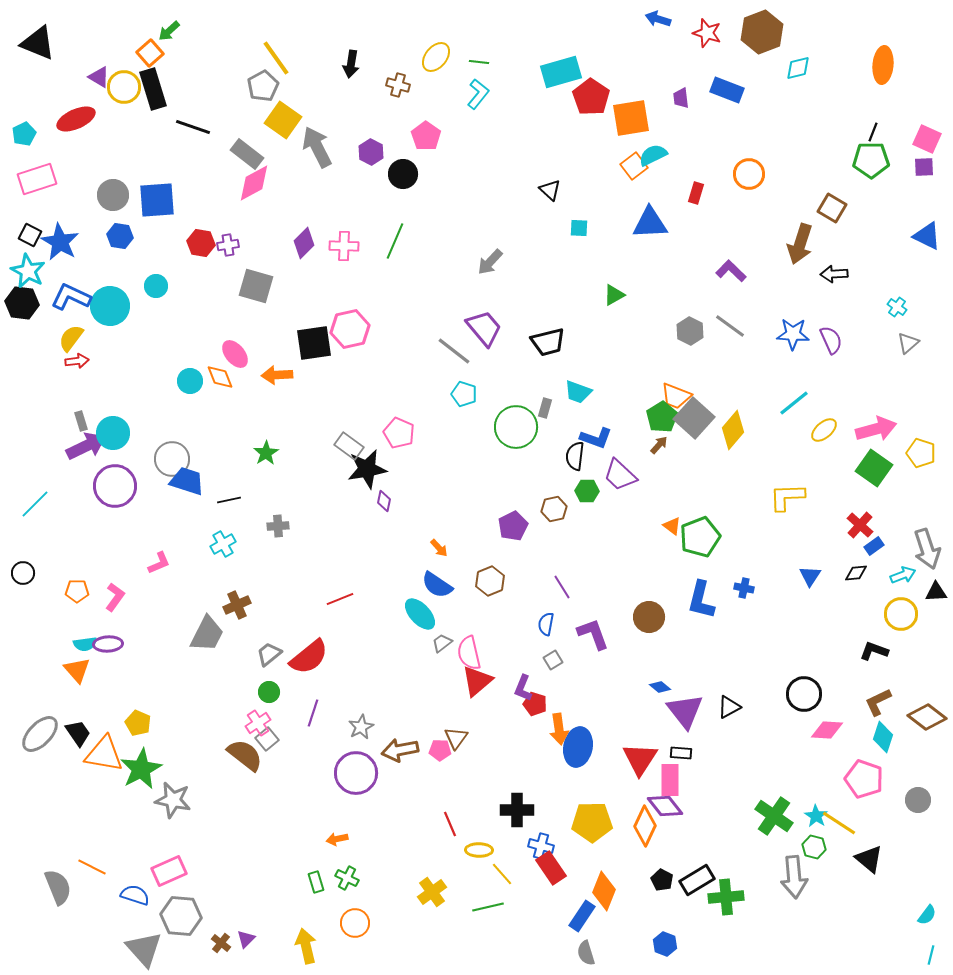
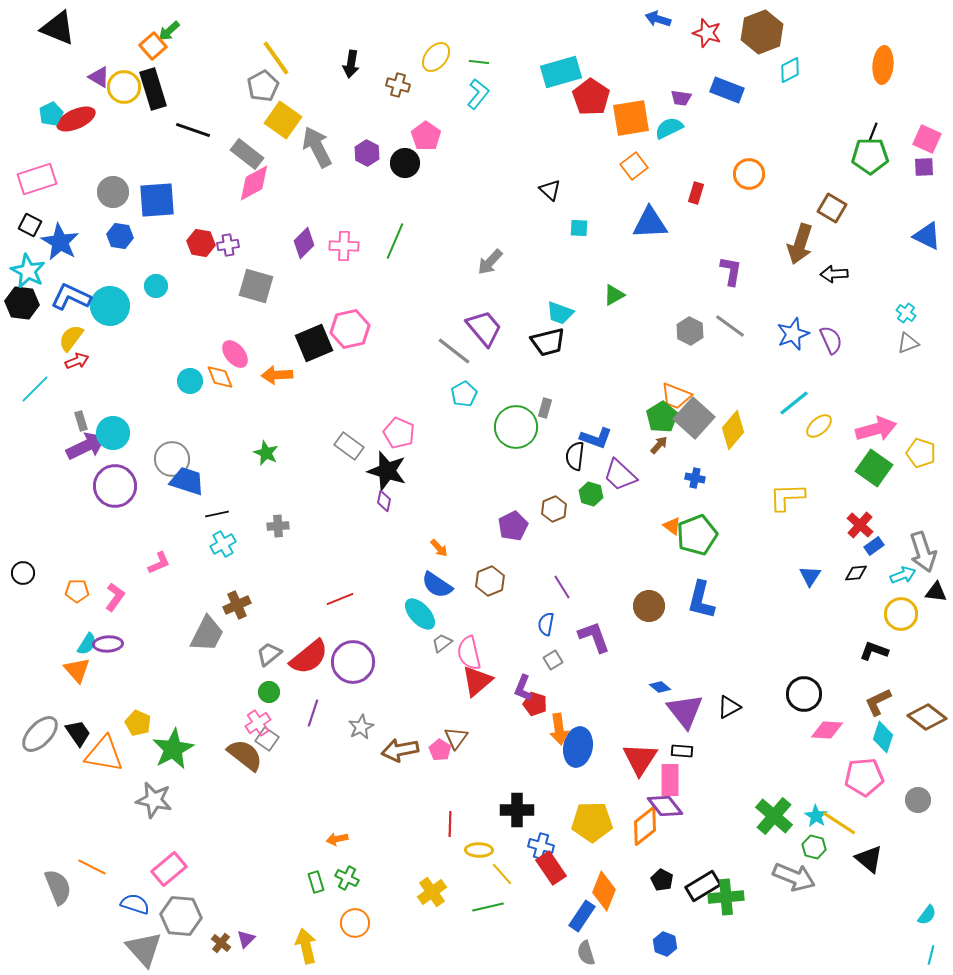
black triangle at (38, 43): moved 20 px right, 15 px up
orange square at (150, 53): moved 3 px right, 7 px up
cyan diamond at (798, 68): moved 8 px left, 2 px down; rotated 12 degrees counterclockwise
purple trapezoid at (681, 98): rotated 75 degrees counterclockwise
black line at (193, 127): moved 3 px down
cyan pentagon at (24, 134): moved 27 px right, 20 px up
purple hexagon at (371, 152): moved 4 px left, 1 px down
cyan semicircle at (653, 155): moved 16 px right, 27 px up
green pentagon at (871, 160): moved 1 px left, 4 px up
black circle at (403, 174): moved 2 px right, 11 px up
gray circle at (113, 195): moved 3 px up
black square at (30, 235): moved 10 px up
purple L-shape at (731, 271): rotated 56 degrees clockwise
cyan cross at (897, 307): moved 9 px right, 6 px down
blue star at (793, 334): rotated 24 degrees counterclockwise
black square at (314, 343): rotated 15 degrees counterclockwise
gray triangle at (908, 343): rotated 20 degrees clockwise
red arrow at (77, 361): rotated 15 degrees counterclockwise
cyan trapezoid at (578, 392): moved 18 px left, 79 px up
cyan pentagon at (464, 394): rotated 25 degrees clockwise
yellow ellipse at (824, 430): moved 5 px left, 4 px up
green star at (266, 453): rotated 15 degrees counterclockwise
black star at (367, 469): moved 20 px right, 2 px down; rotated 27 degrees clockwise
green hexagon at (587, 491): moved 4 px right, 3 px down; rotated 15 degrees clockwise
black line at (229, 500): moved 12 px left, 14 px down
cyan line at (35, 504): moved 115 px up
brown hexagon at (554, 509): rotated 10 degrees counterclockwise
green pentagon at (700, 537): moved 3 px left, 2 px up
gray arrow at (927, 549): moved 4 px left, 3 px down
blue cross at (744, 588): moved 49 px left, 110 px up
black triangle at (936, 592): rotated 10 degrees clockwise
brown circle at (649, 617): moved 11 px up
purple L-shape at (593, 634): moved 1 px right, 3 px down
cyan semicircle at (85, 644): moved 2 px right; rotated 50 degrees counterclockwise
gray square at (267, 739): rotated 15 degrees counterclockwise
pink pentagon at (440, 750): rotated 30 degrees clockwise
black rectangle at (681, 753): moved 1 px right, 2 px up
green star at (141, 769): moved 32 px right, 20 px up
purple circle at (356, 773): moved 3 px left, 111 px up
pink pentagon at (864, 779): moved 2 px up; rotated 24 degrees counterclockwise
gray star at (173, 800): moved 19 px left
green cross at (774, 816): rotated 6 degrees clockwise
red line at (450, 824): rotated 25 degrees clockwise
orange diamond at (645, 826): rotated 27 degrees clockwise
pink rectangle at (169, 871): moved 2 px up; rotated 16 degrees counterclockwise
gray arrow at (794, 877): rotated 63 degrees counterclockwise
black rectangle at (697, 880): moved 6 px right, 6 px down
blue semicircle at (135, 895): moved 9 px down
